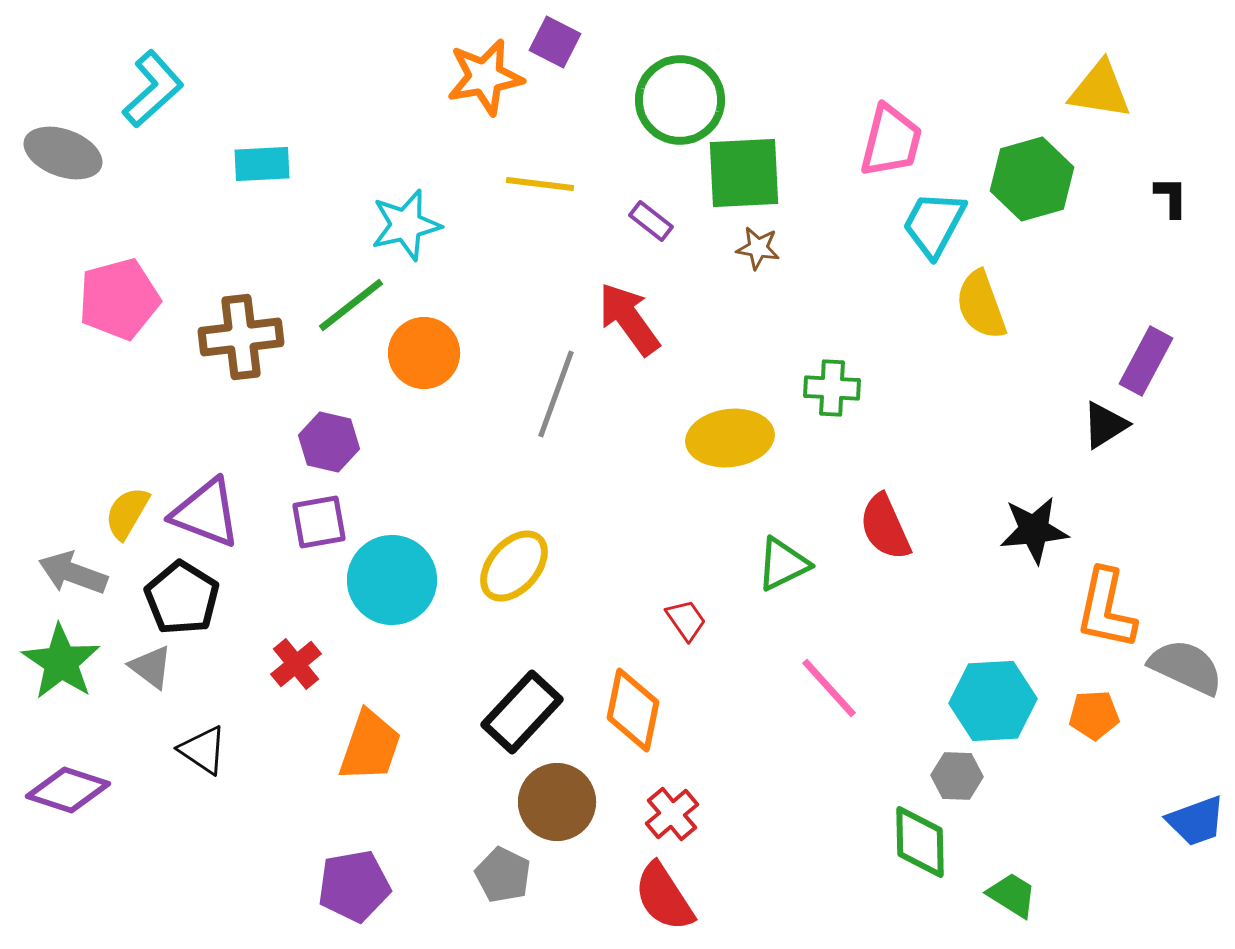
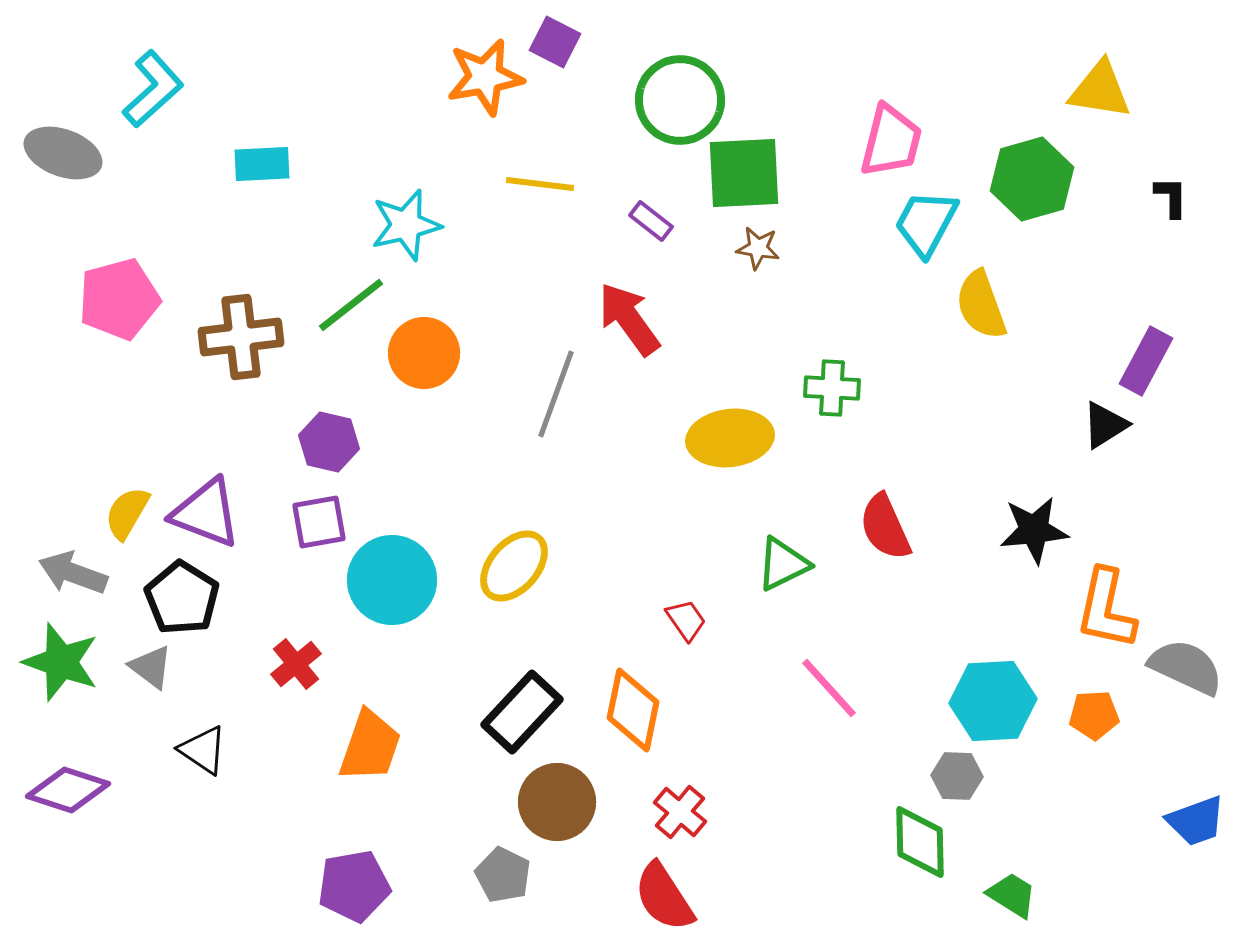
cyan trapezoid at (934, 224): moved 8 px left, 1 px up
green star at (61, 662): rotated 14 degrees counterclockwise
red cross at (672, 814): moved 8 px right, 2 px up; rotated 10 degrees counterclockwise
